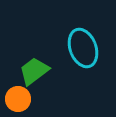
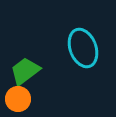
green trapezoid: moved 9 px left
